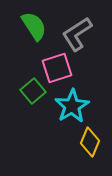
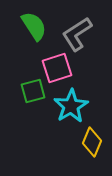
green square: rotated 25 degrees clockwise
cyan star: moved 1 px left
yellow diamond: moved 2 px right
